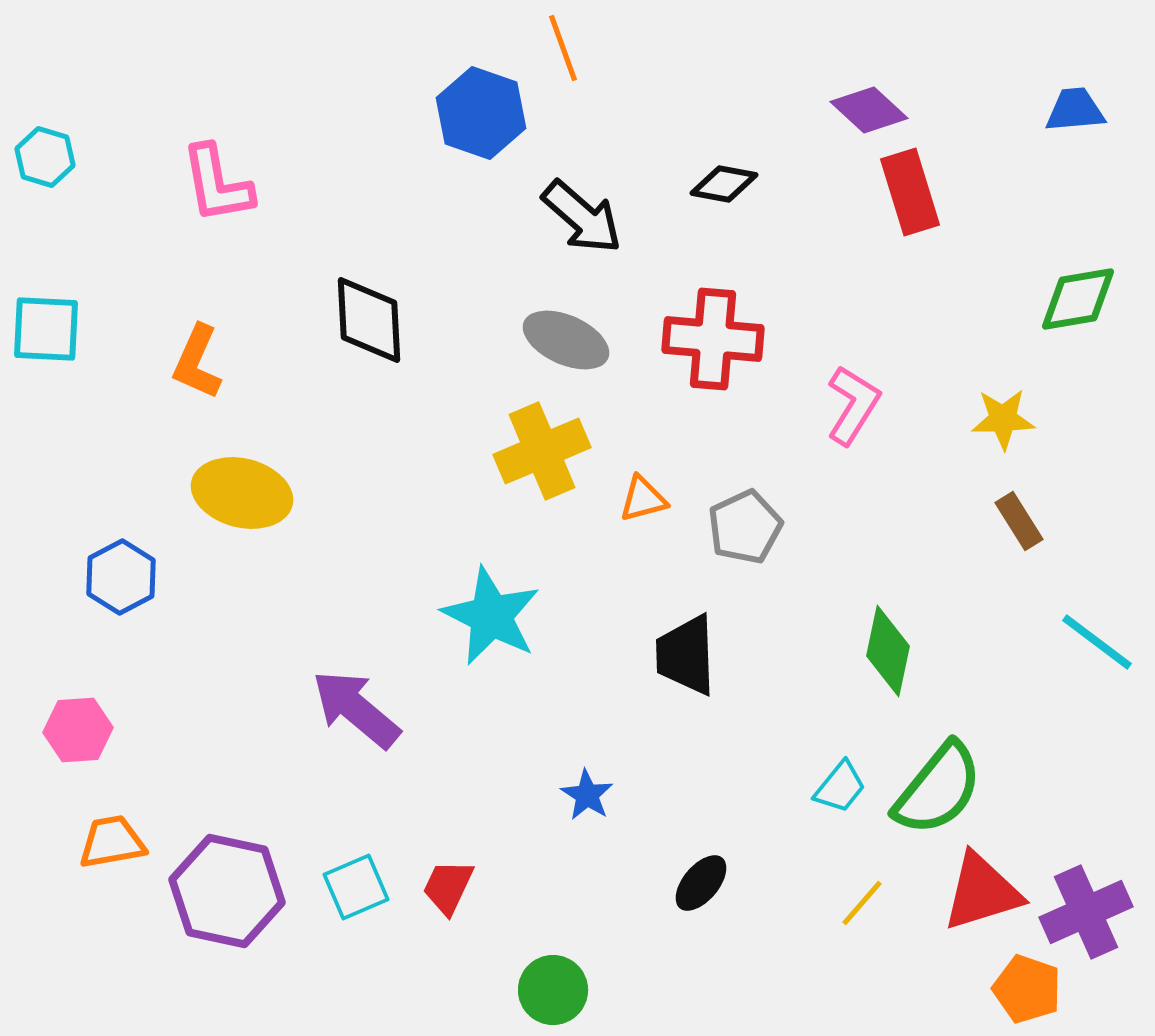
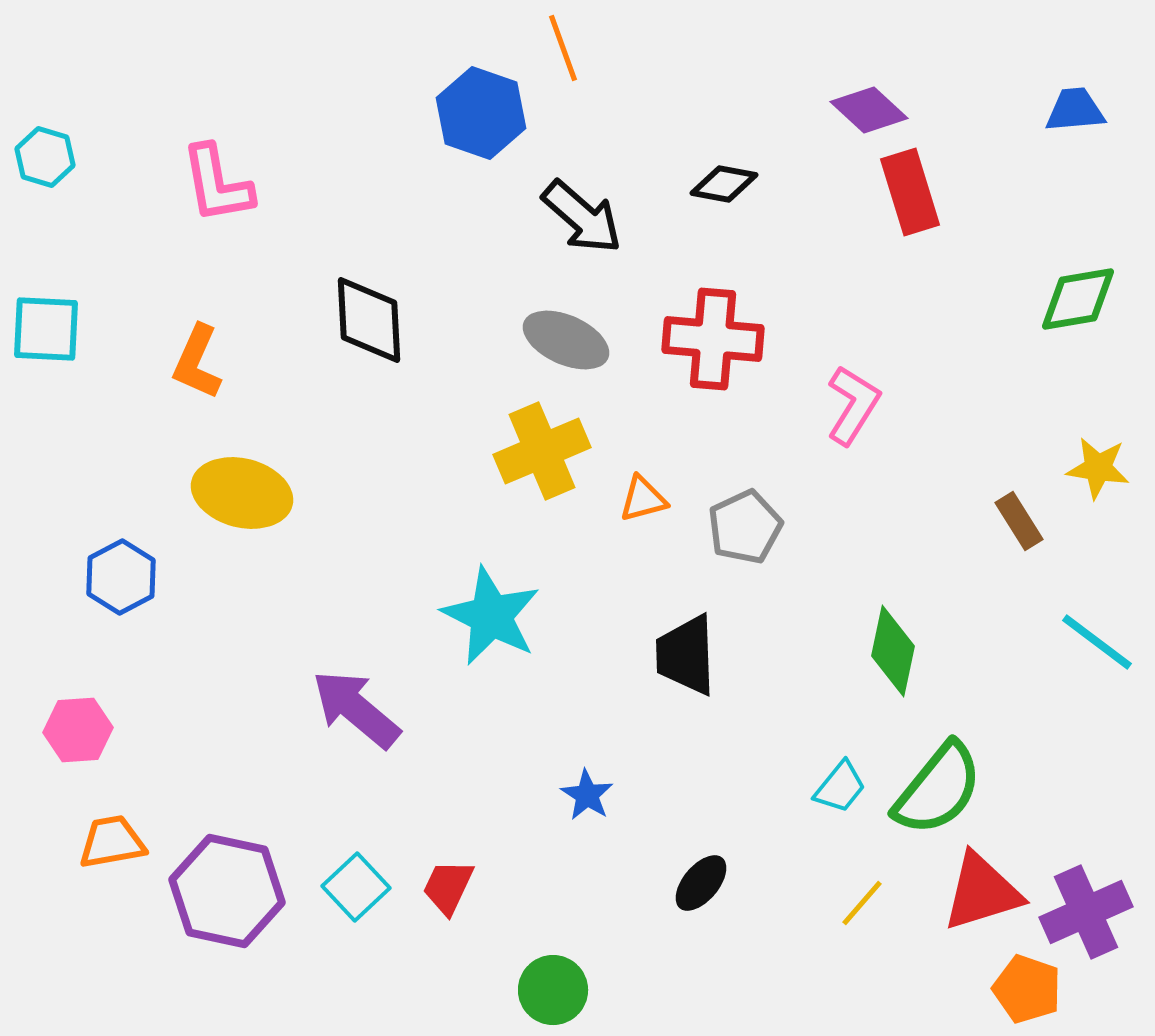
yellow star at (1003, 419): moved 95 px right, 49 px down; rotated 10 degrees clockwise
green diamond at (888, 651): moved 5 px right
cyan square at (356, 887): rotated 20 degrees counterclockwise
